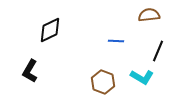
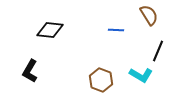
brown semicircle: rotated 65 degrees clockwise
black diamond: rotated 32 degrees clockwise
blue line: moved 11 px up
cyan L-shape: moved 1 px left, 2 px up
brown hexagon: moved 2 px left, 2 px up
